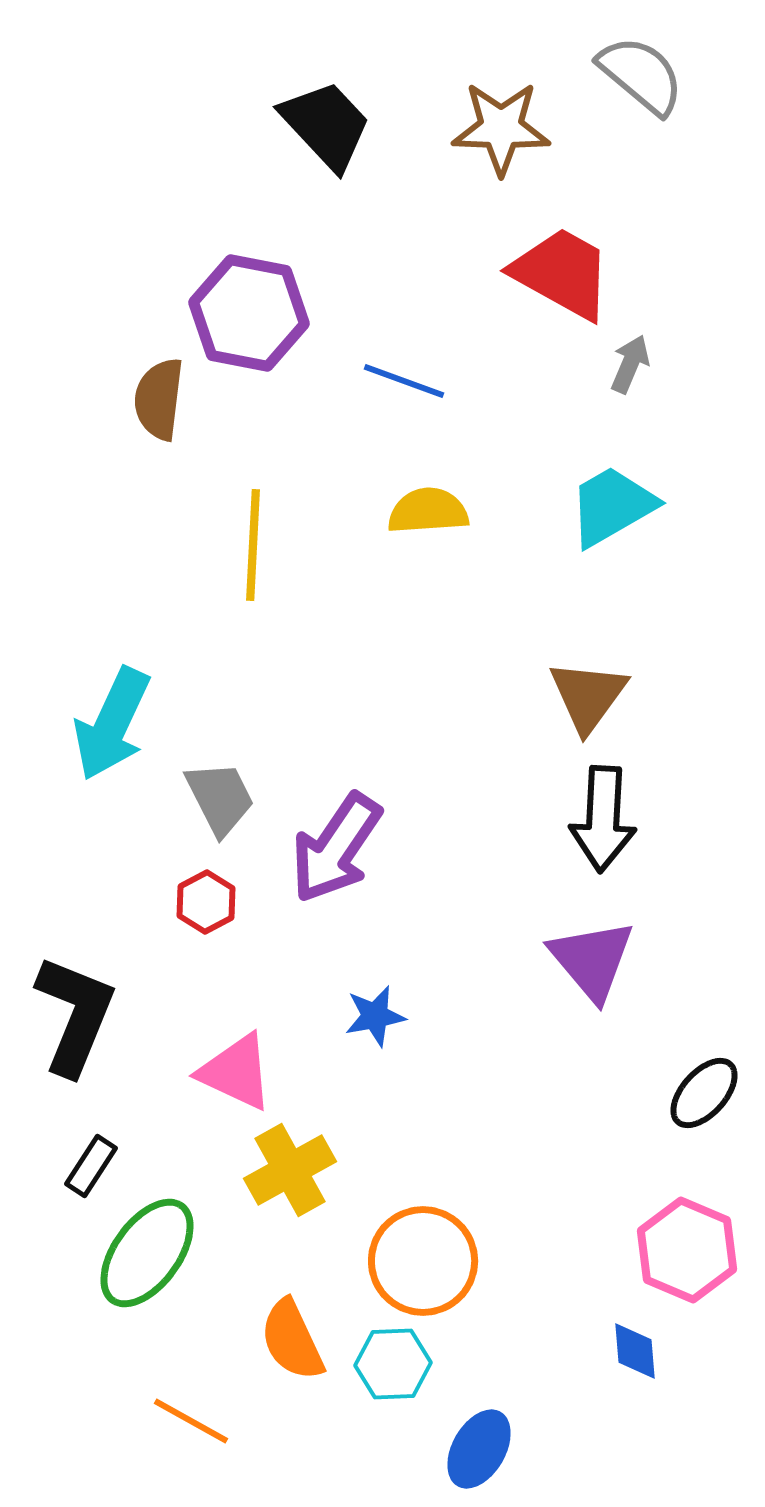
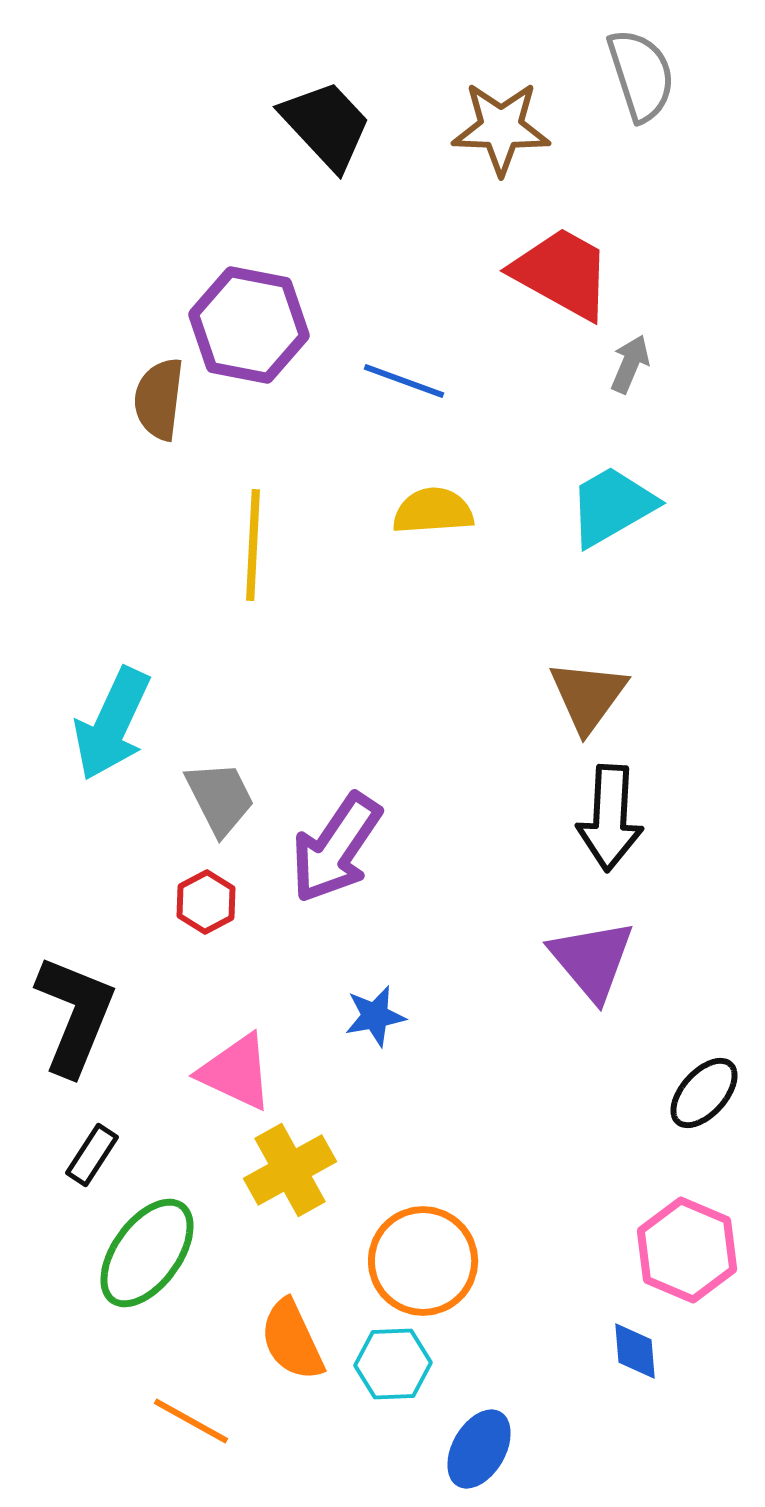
gray semicircle: rotated 32 degrees clockwise
purple hexagon: moved 12 px down
yellow semicircle: moved 5 px right
black arrow: moved 7 px right, 1 px up
black rectangle: moved 1 px right, 11 px up
